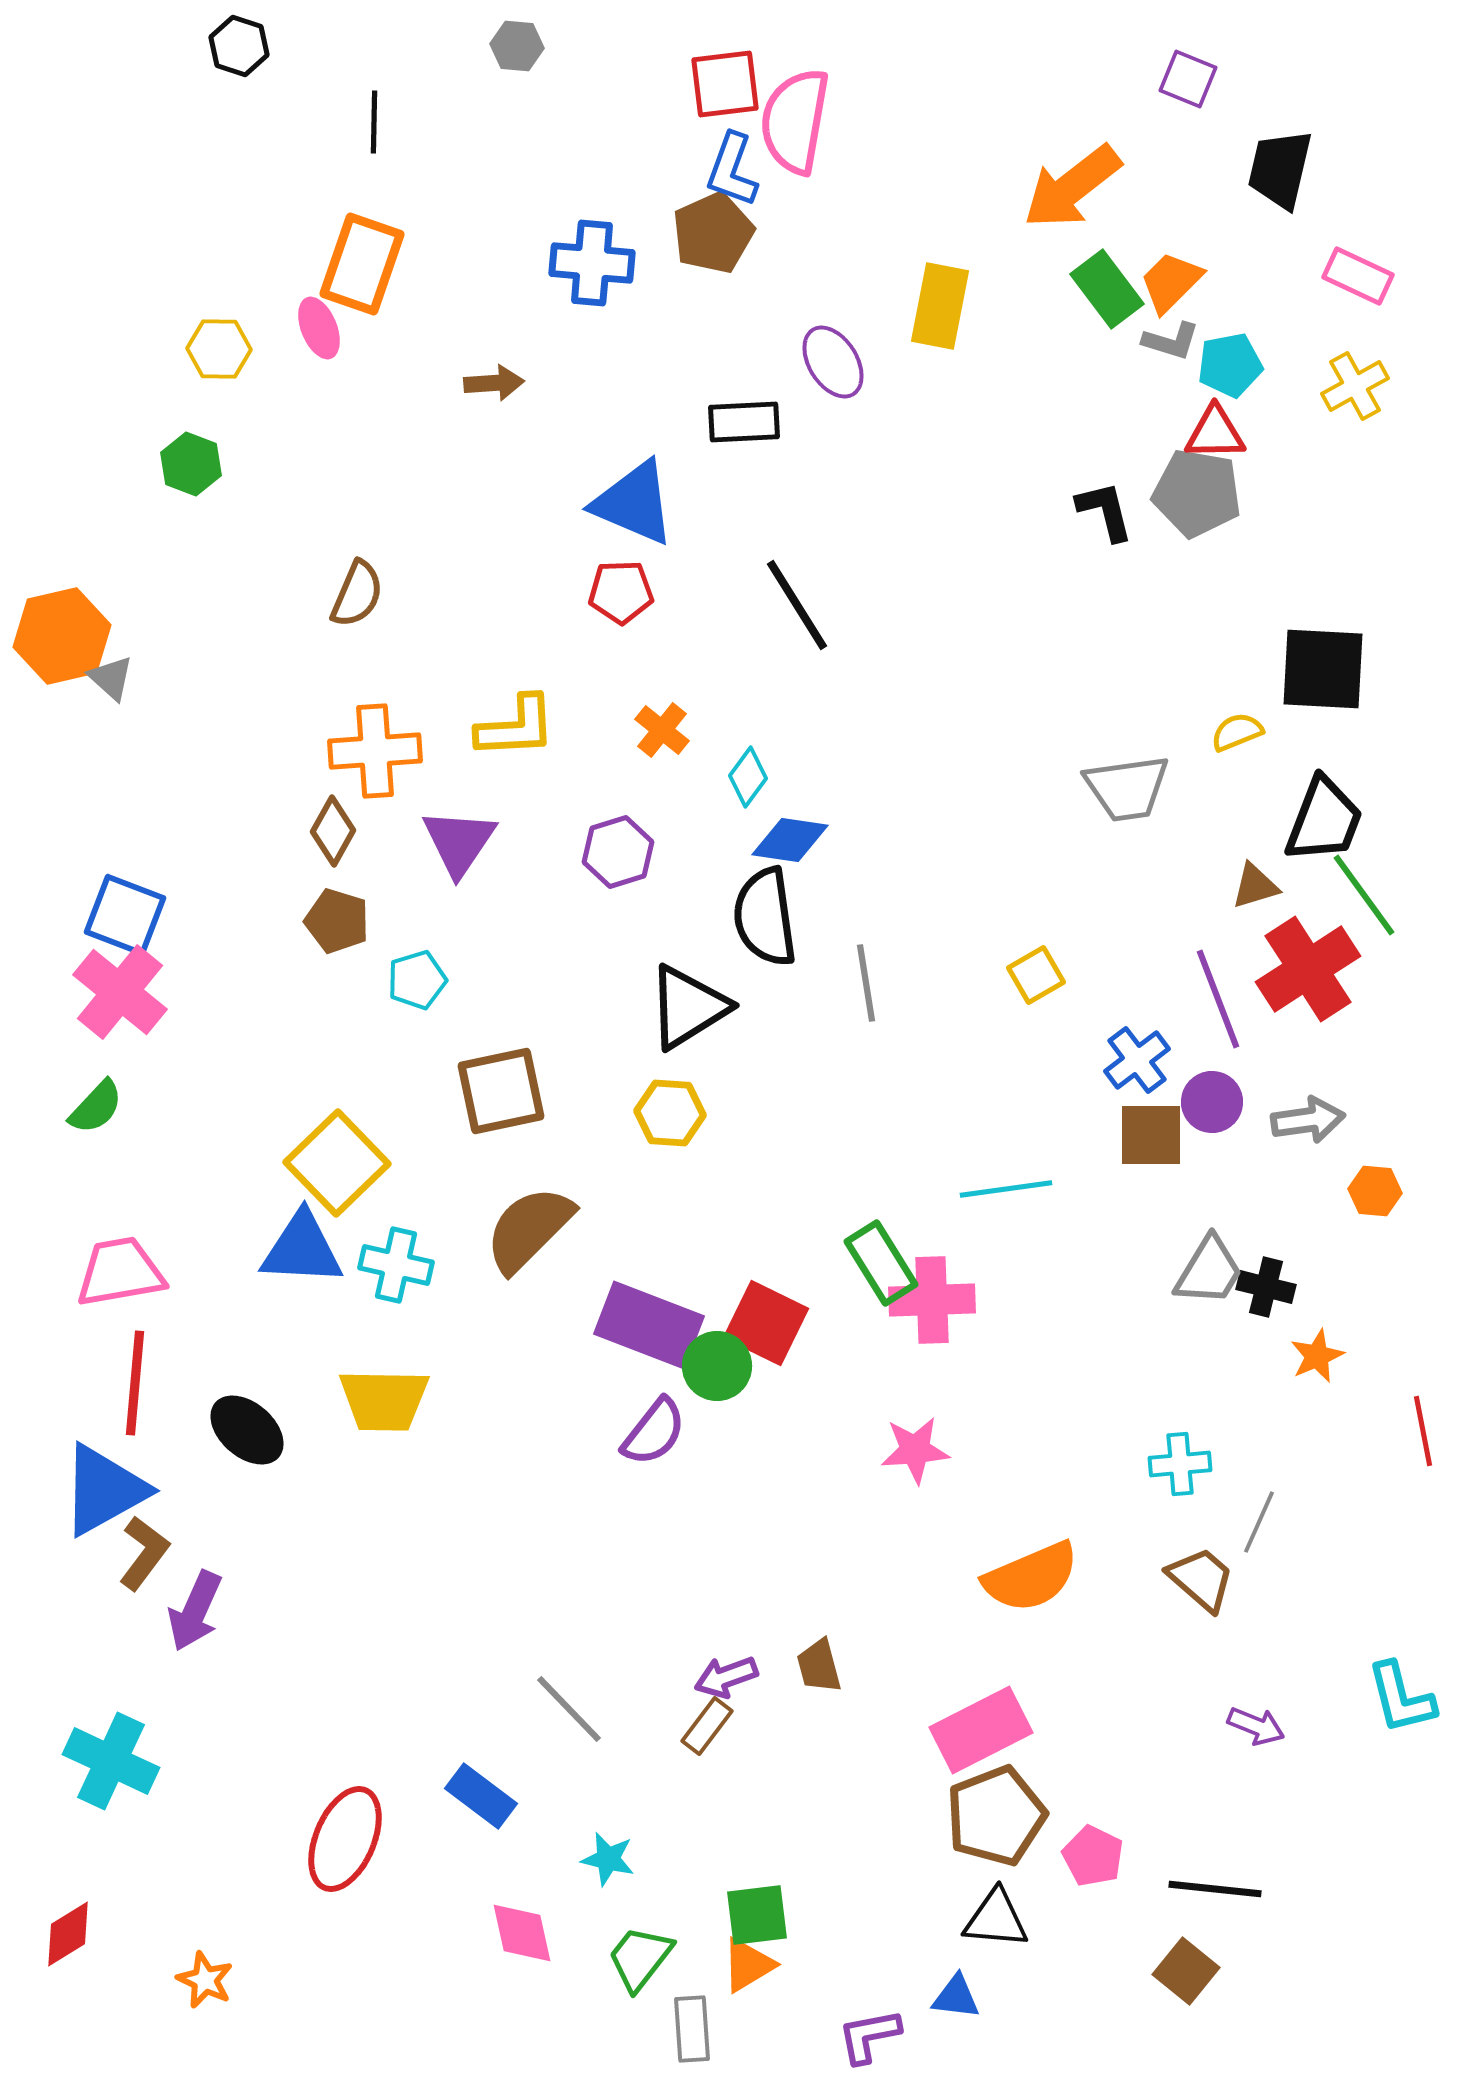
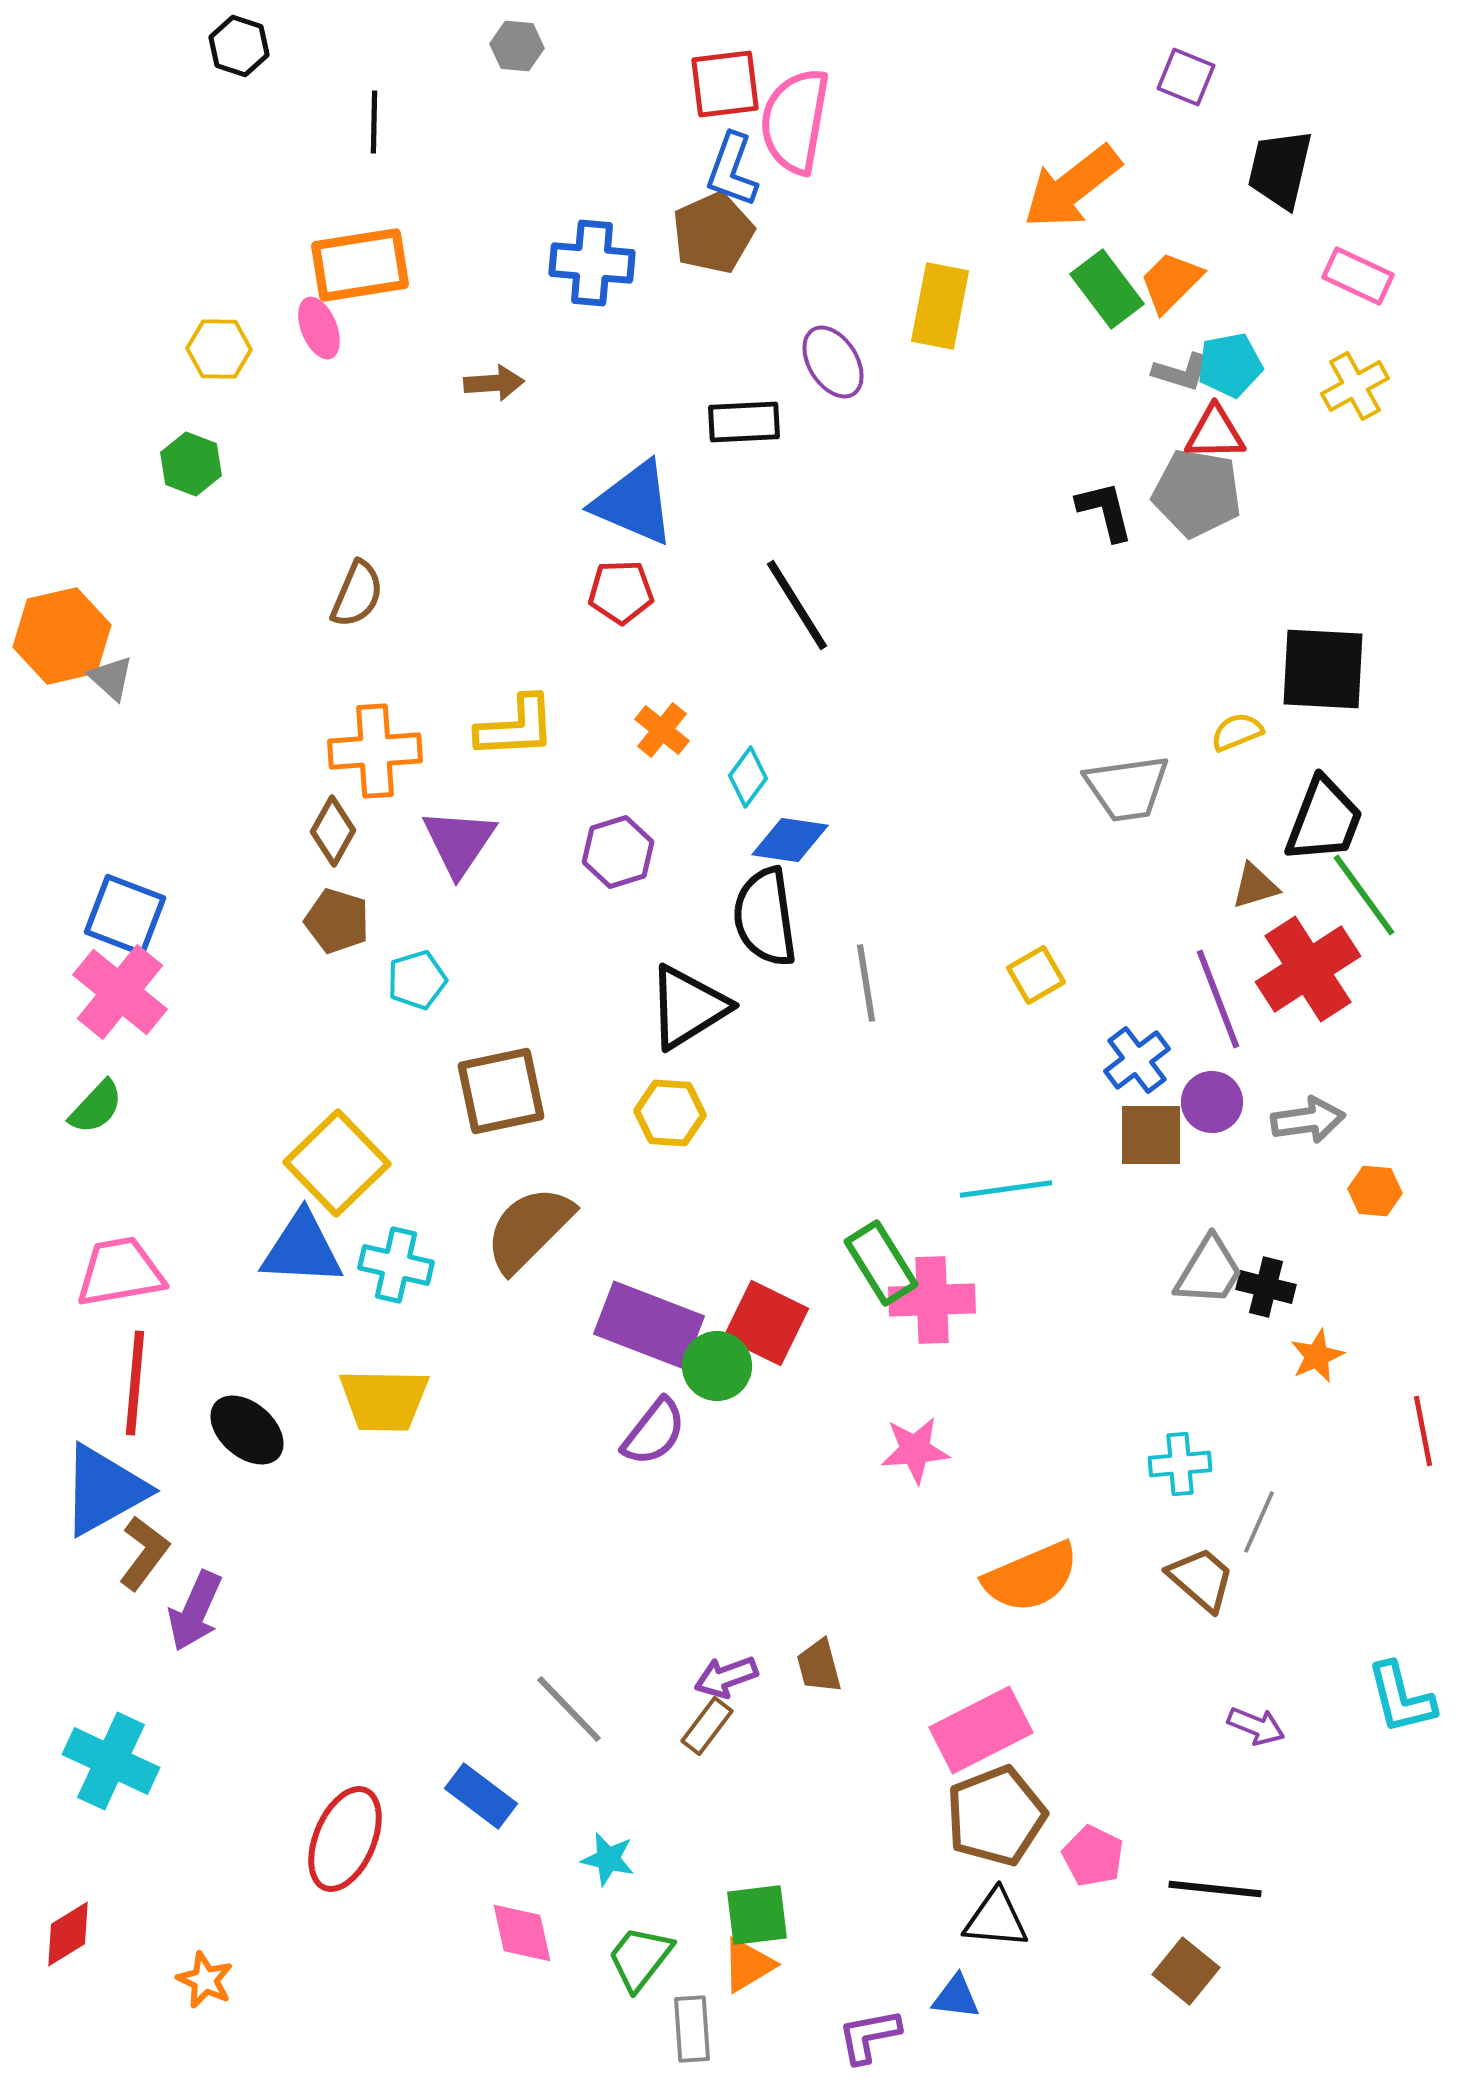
purple square at (1188, 79): moved 2 px left, 2 px up
orange rectangle at (362, 264): moved 2 px left, 1 px down; rotated 62 degrees clockwise
gray L-shape at (1171, 341): moved 10 px right, 31 px down
